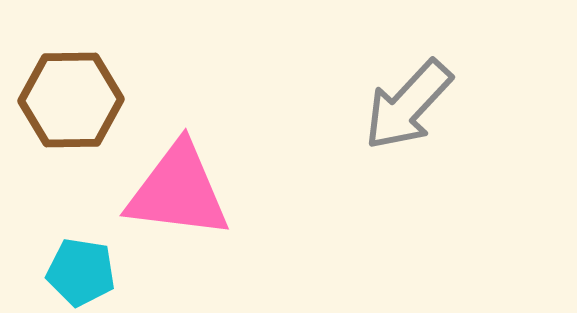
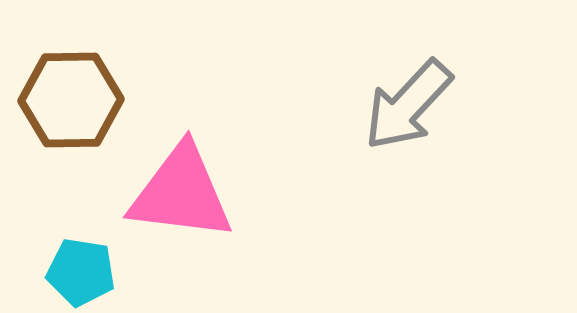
pink triangle: moved 3 px right, 2 px down
